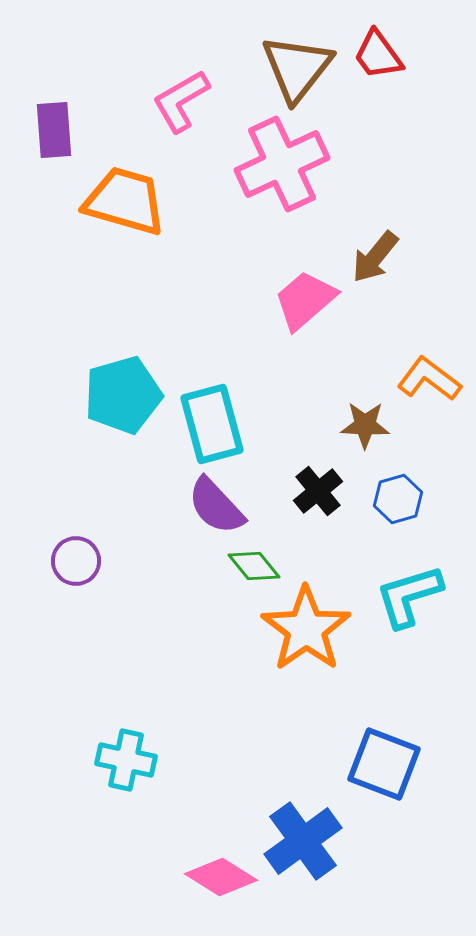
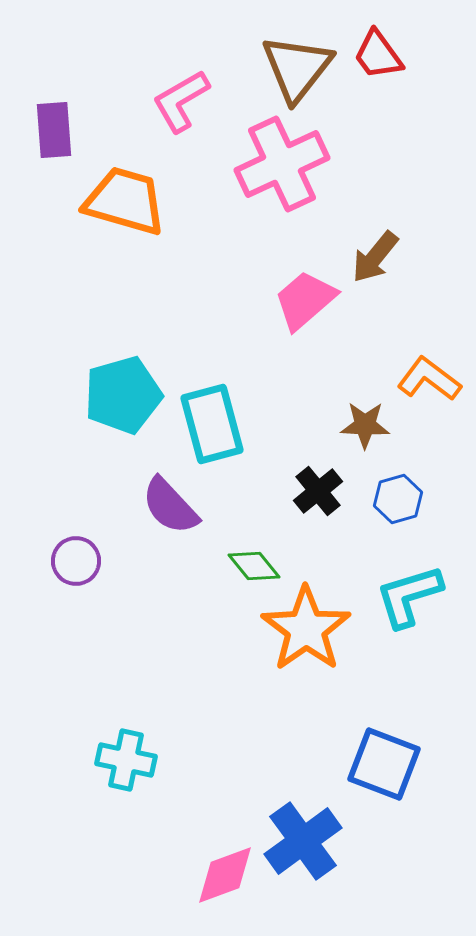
purple semicircle: moved 46 px left
pink diamond: moved 4 px right, 2 px up; rotated 52 degrees counterclockwise
